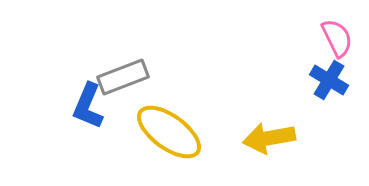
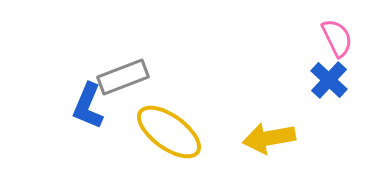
blue cross: rotated 12 degrees clockwise
